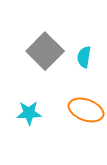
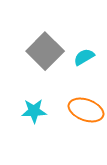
cyan semicircle: rotated 50 degrees clockwise
cyan star: moved 5 px right, 2 px up
